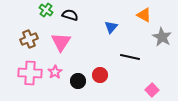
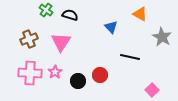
orange triangle: moved 4 px left, 1 px up
blue triangle: rotated 24 degrees counterclockwise
